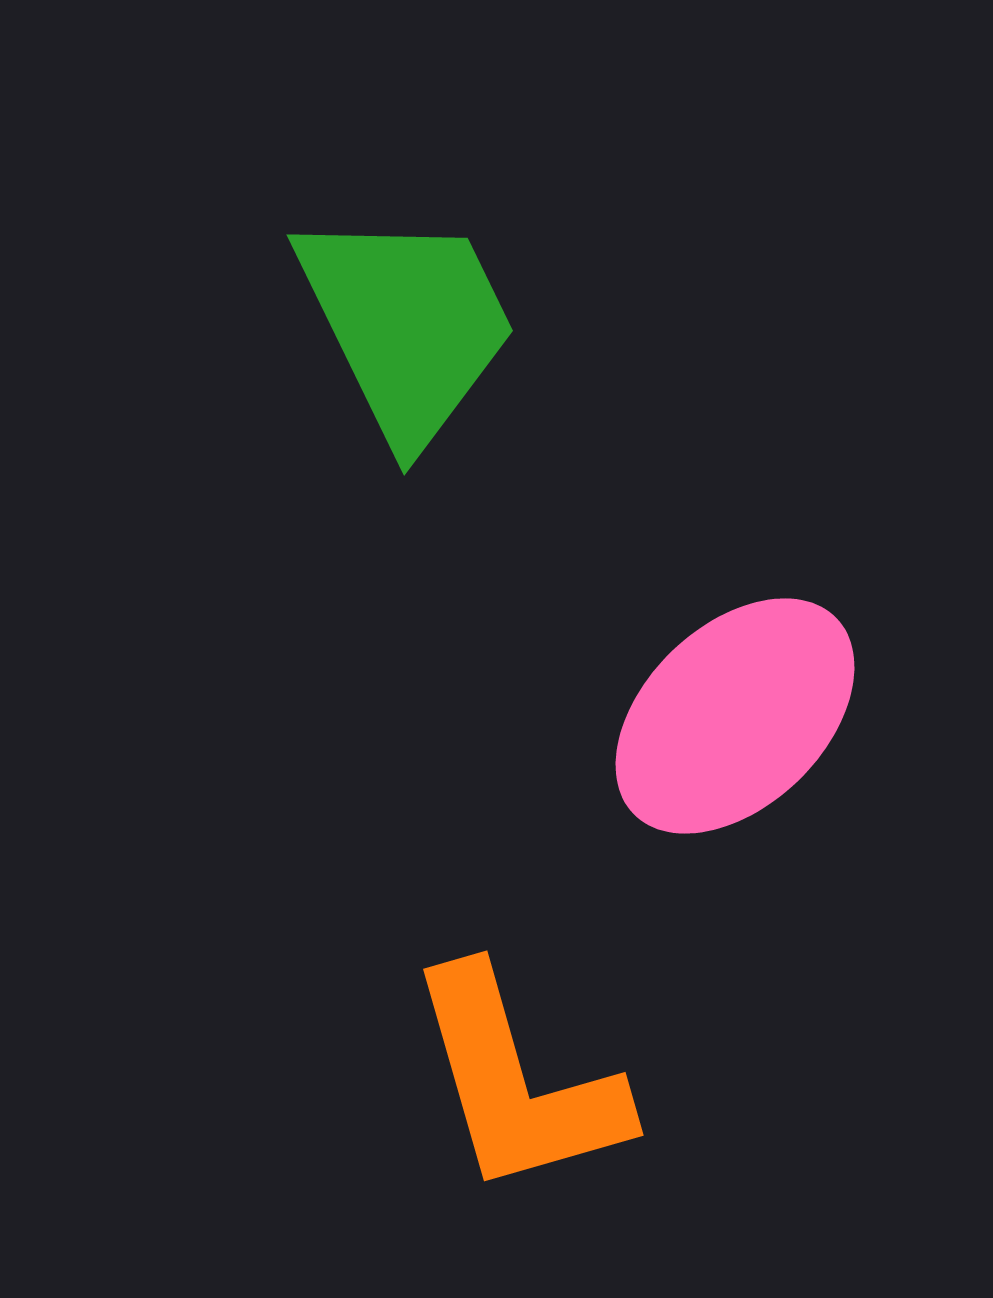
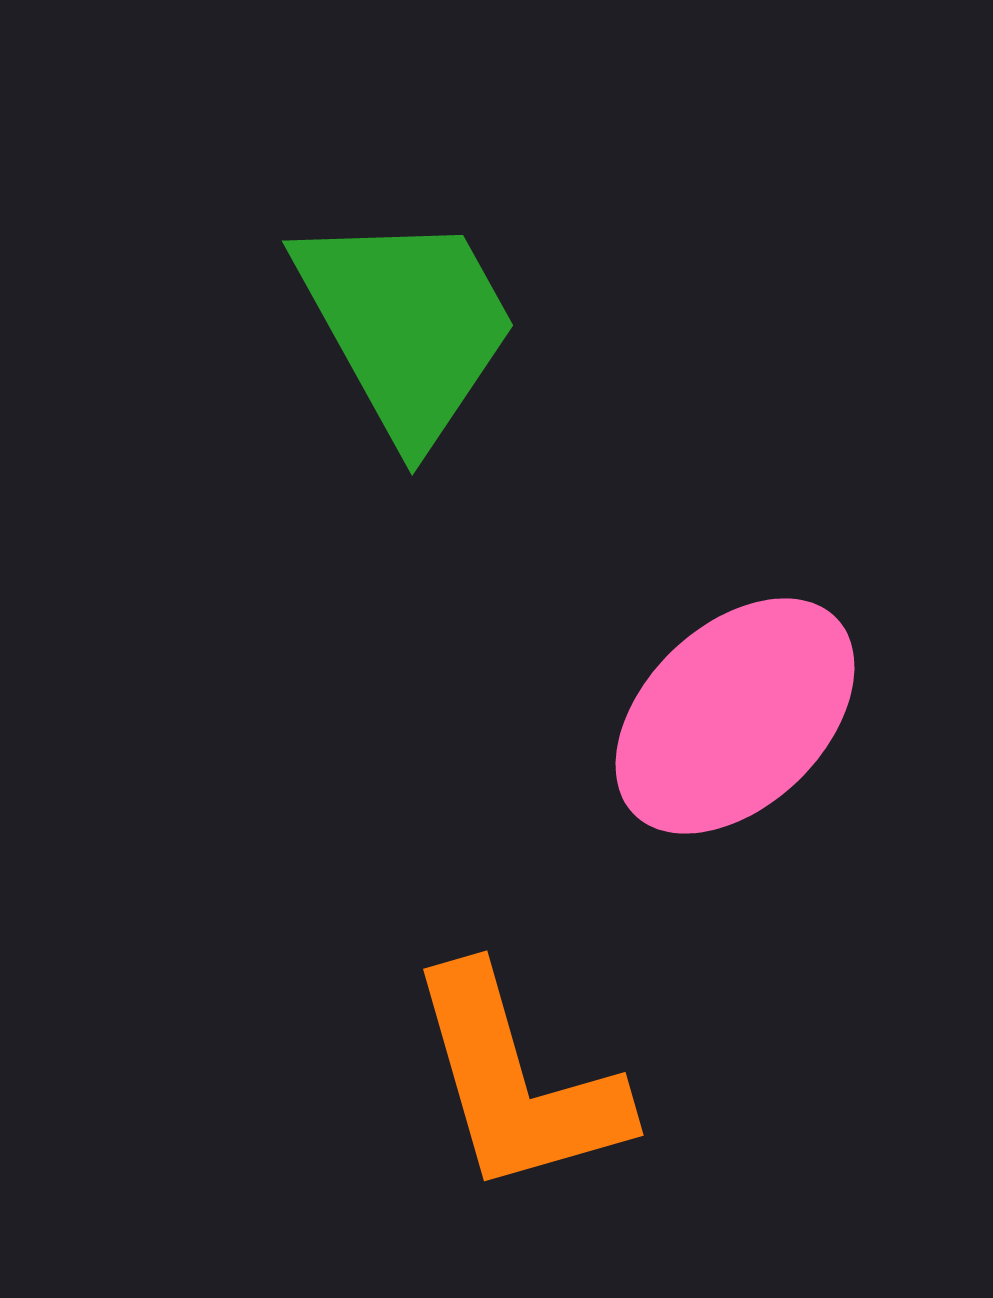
green trapezoid: rotated 3 degrees counterclockwise
